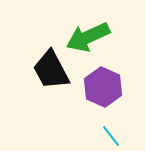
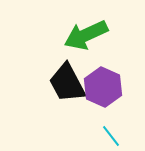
green arrow: moved 2 px left, 2 px up
black trapezoid: moved 16 px right, 13 px down
